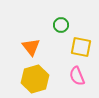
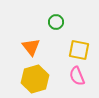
green circle: moved 5 px left, 3 px up
yellow square: moved 2 px left, 3 px down
